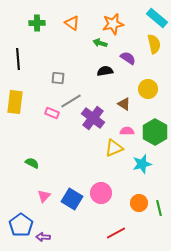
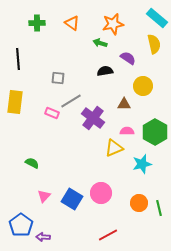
yellow circle: moved 5 px left, 3 px up
brown triangle: rotated 32 degrees counterclockwise
red line: moved 8 px left, 2 px down
